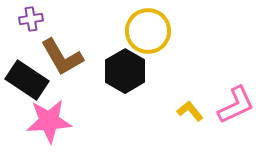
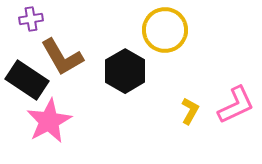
yellow circle: moved 17 px right, 1 px up
yellow L-shape: rotated 68 degrees clockwise
pink star: rotated 24 degrees counterclockwise
